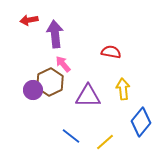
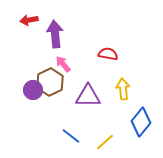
red semicircle: moved 3 px left, 2 px down
